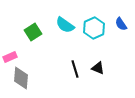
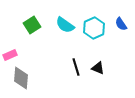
green square: moved 1 px left, 7 px up
pink rectangle: moved 2 px up
black line: moved 1 px right, 2 px up
